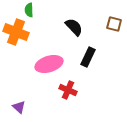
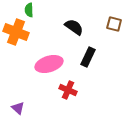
black semicircle: rotated 12 degrees counterclockwise
purple triangle: moved 1 px left, 1 px down
